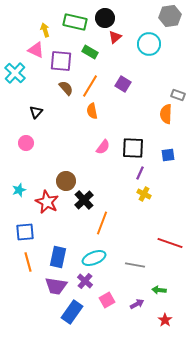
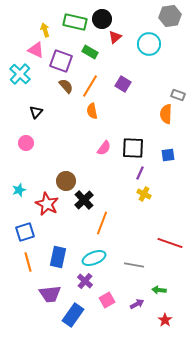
black circle at (105, 18): moved 3 px left, 1 px down
purple square at (61, 61): rotated 15 degrees clockwise
cyan cross at (15, 73): moved 5 px right, 1 px down
brown semicircle at (66, 88): moved 2 px up
pink semicircle at (103, 147): moved 1 px right, 1 px down
red star at (47, 202): moved 2 px down
blue square at (25, 232): rotated 12 degrees counterclockwise
gray line at (135, 265): moved 1 px left
purple trapezoid at (56, 286): moved 6 px left, 8 px down; rotated 15 degrees counterclockwise
blue rectangle at (72, 312): moved 1 px right, 3 px down
